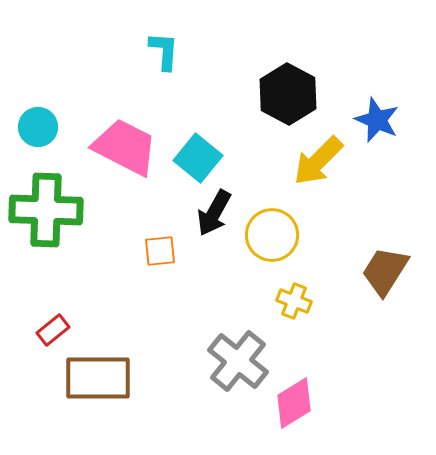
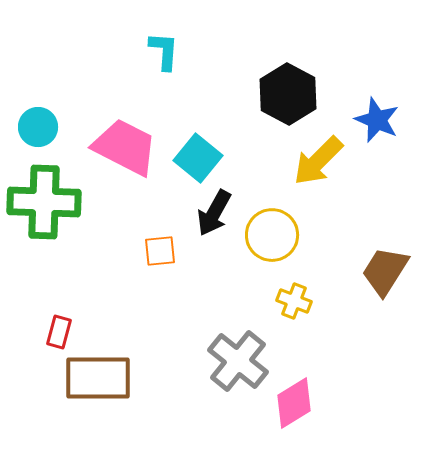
green cross: moved 2 px left, 8 px up
red rectangle: moved 6 px right, 2 px down; rotated 36 degrees counterclockwise
